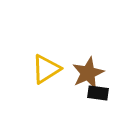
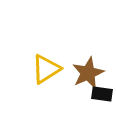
black rectangle: moved 4 px right, 1 px down
